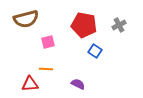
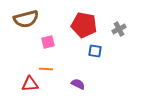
gray cross: moved 4 px down
blue square: rotated 24 degrees counterclockwise
